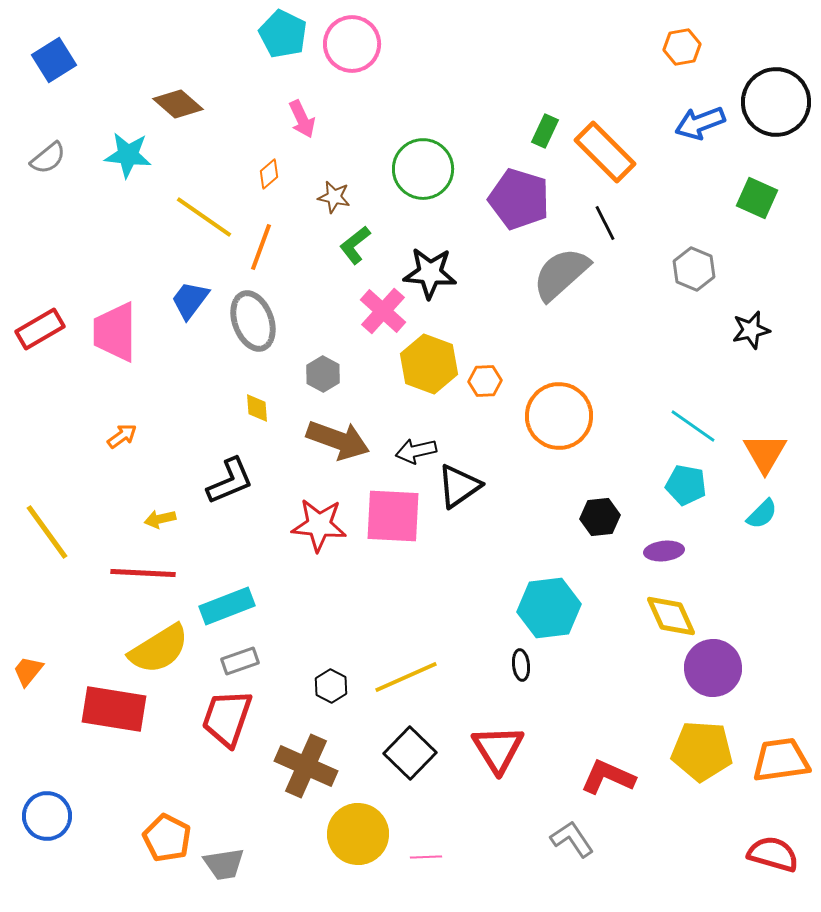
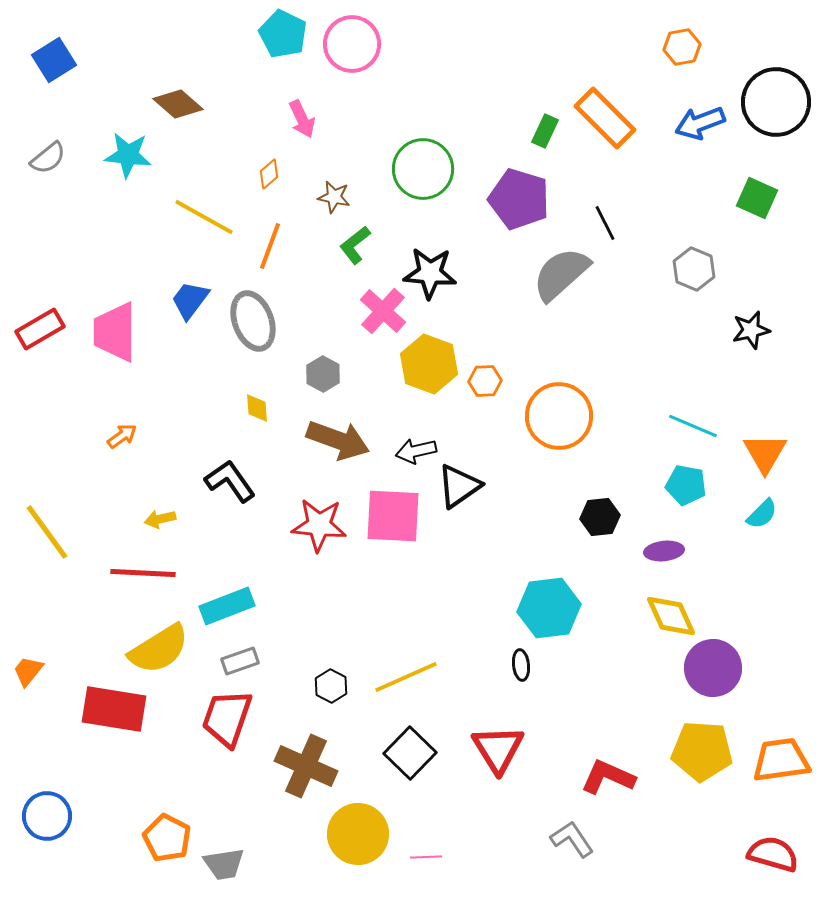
orange rectangle at (605, 152): moved 34 px up
yellow line at (204, 217): rotated 6 degrees counterclockwise
orange line at (261, 247): moved 9 px right, 1 px up
cyan line at (693, 426): rotated 12 degrees counterclockwise
black L-shape at (230, 481): rotated 102 degrees counterclockwise
